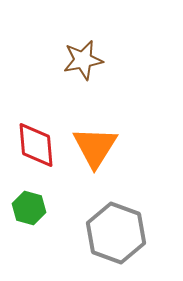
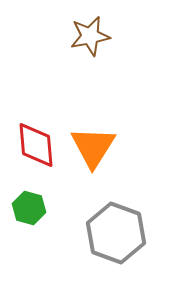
brown star: moved 7 px right, 24 px up
orange triangle: moved 2 px left
